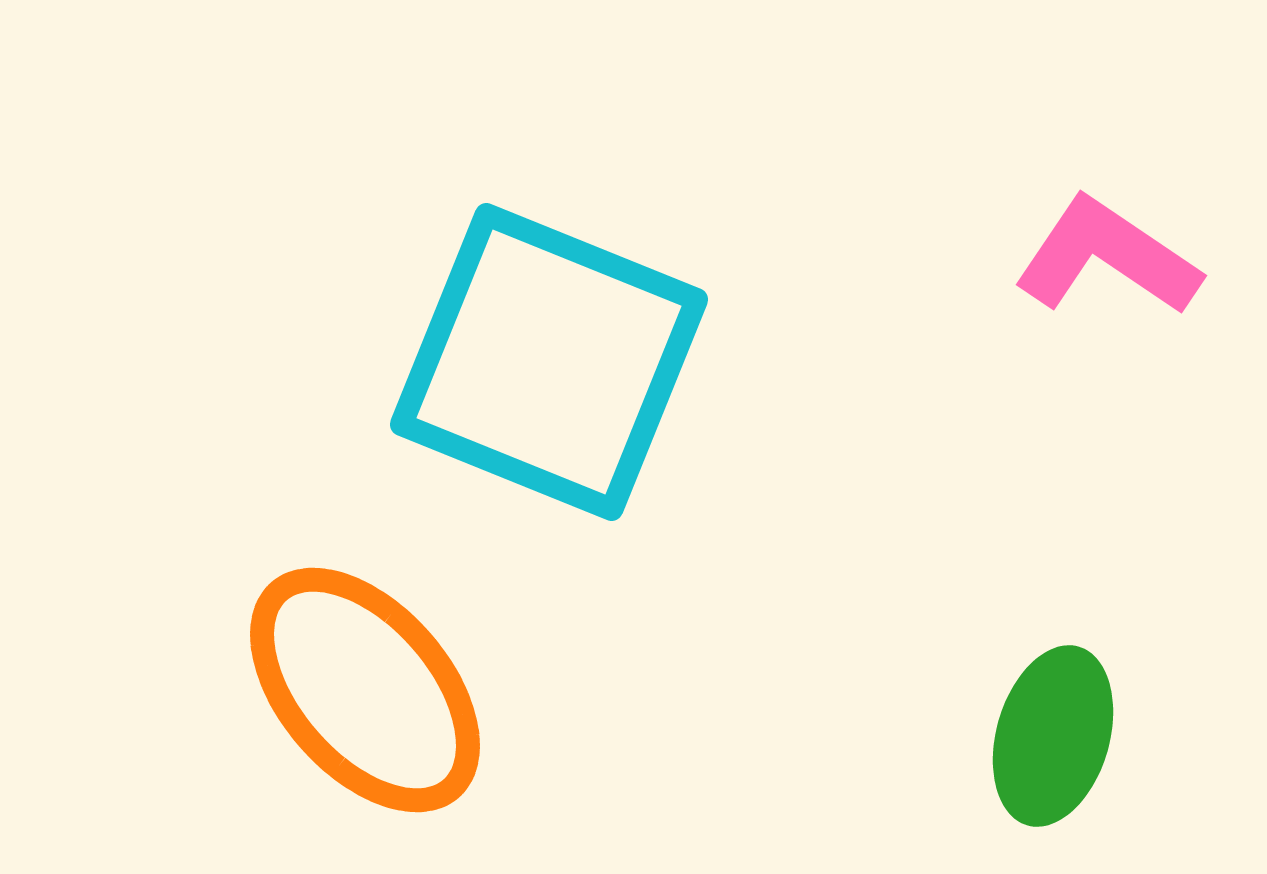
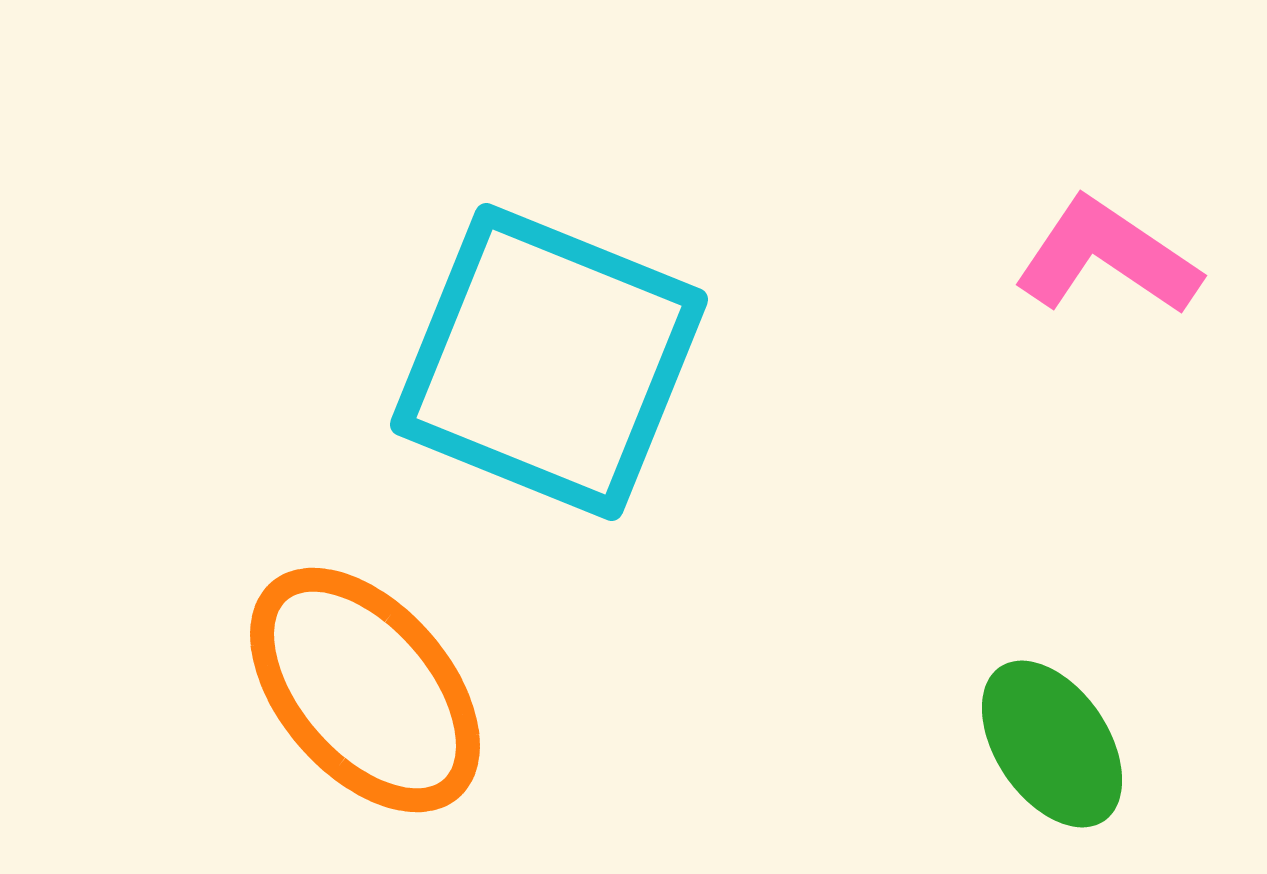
green ellipse: moved 1 px left, 8 px down; rotated 50 degrees counterclockwise
